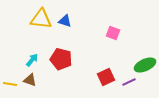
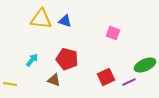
red pentagon: moved 6 px right
brown triangle: moved 24 px right
